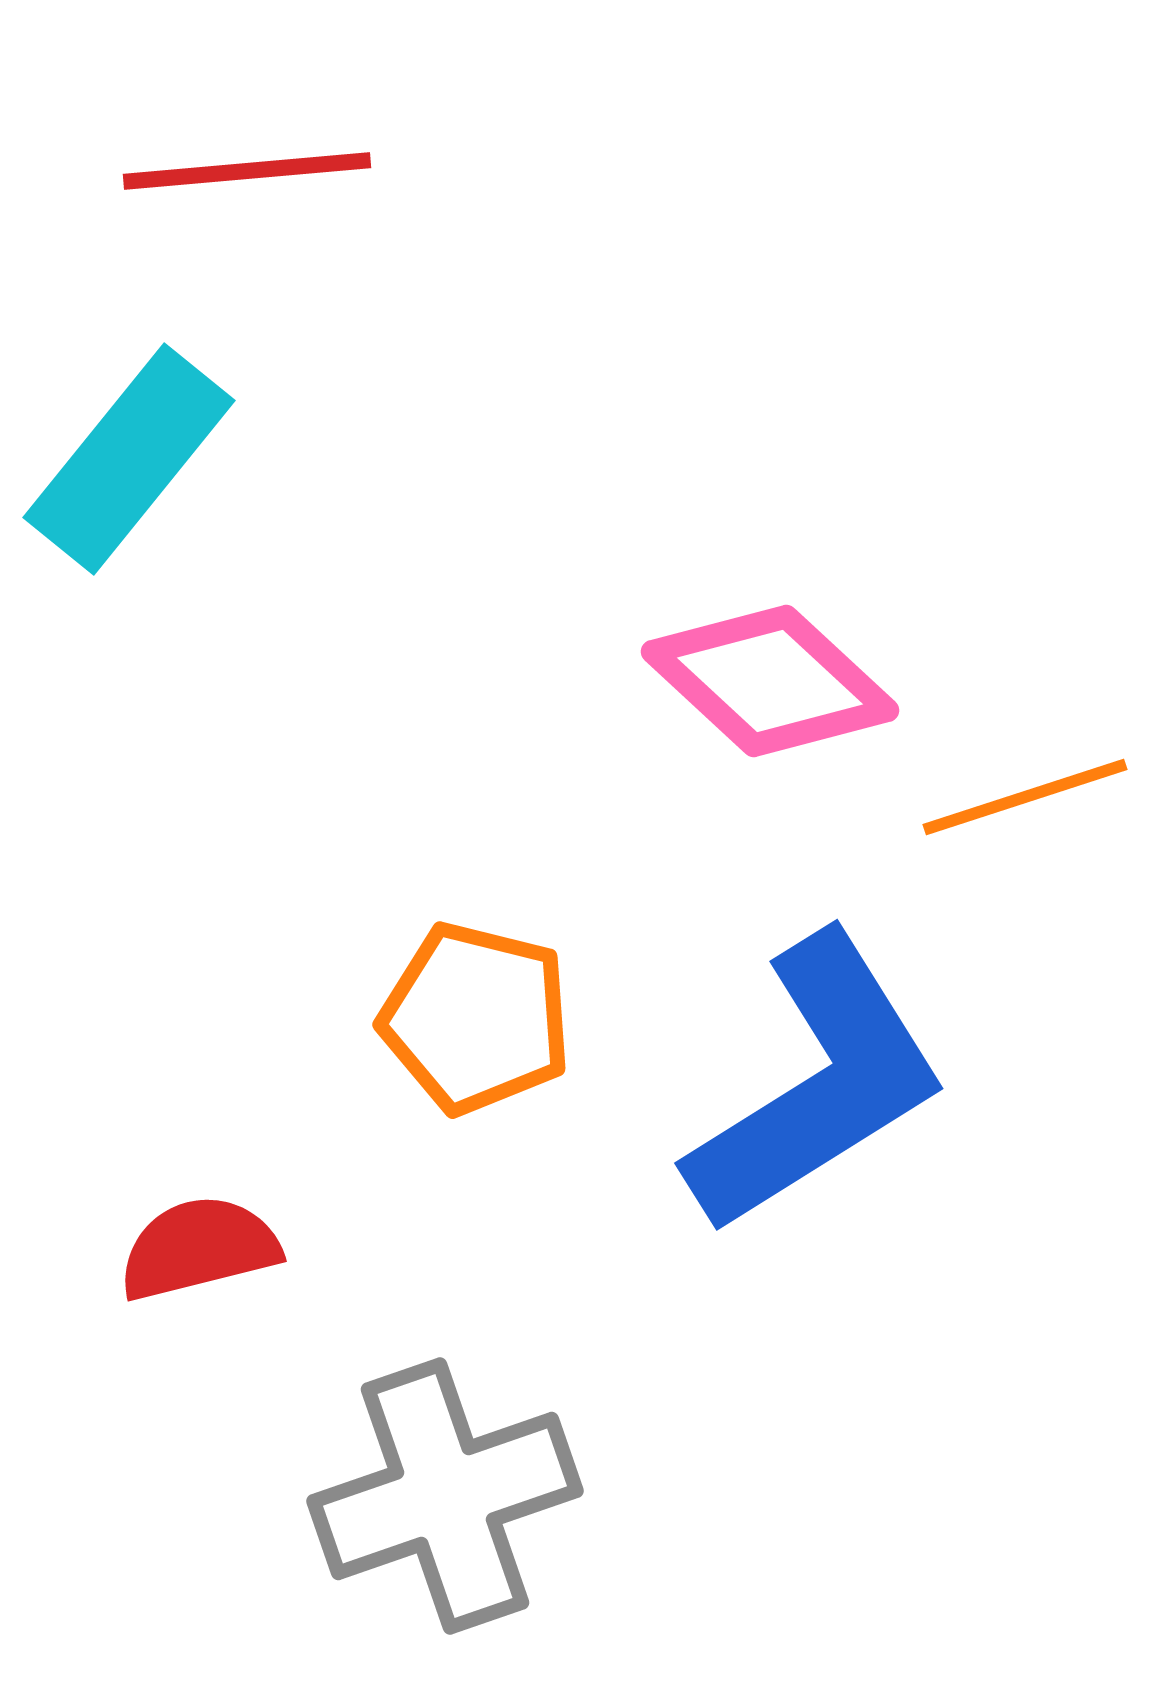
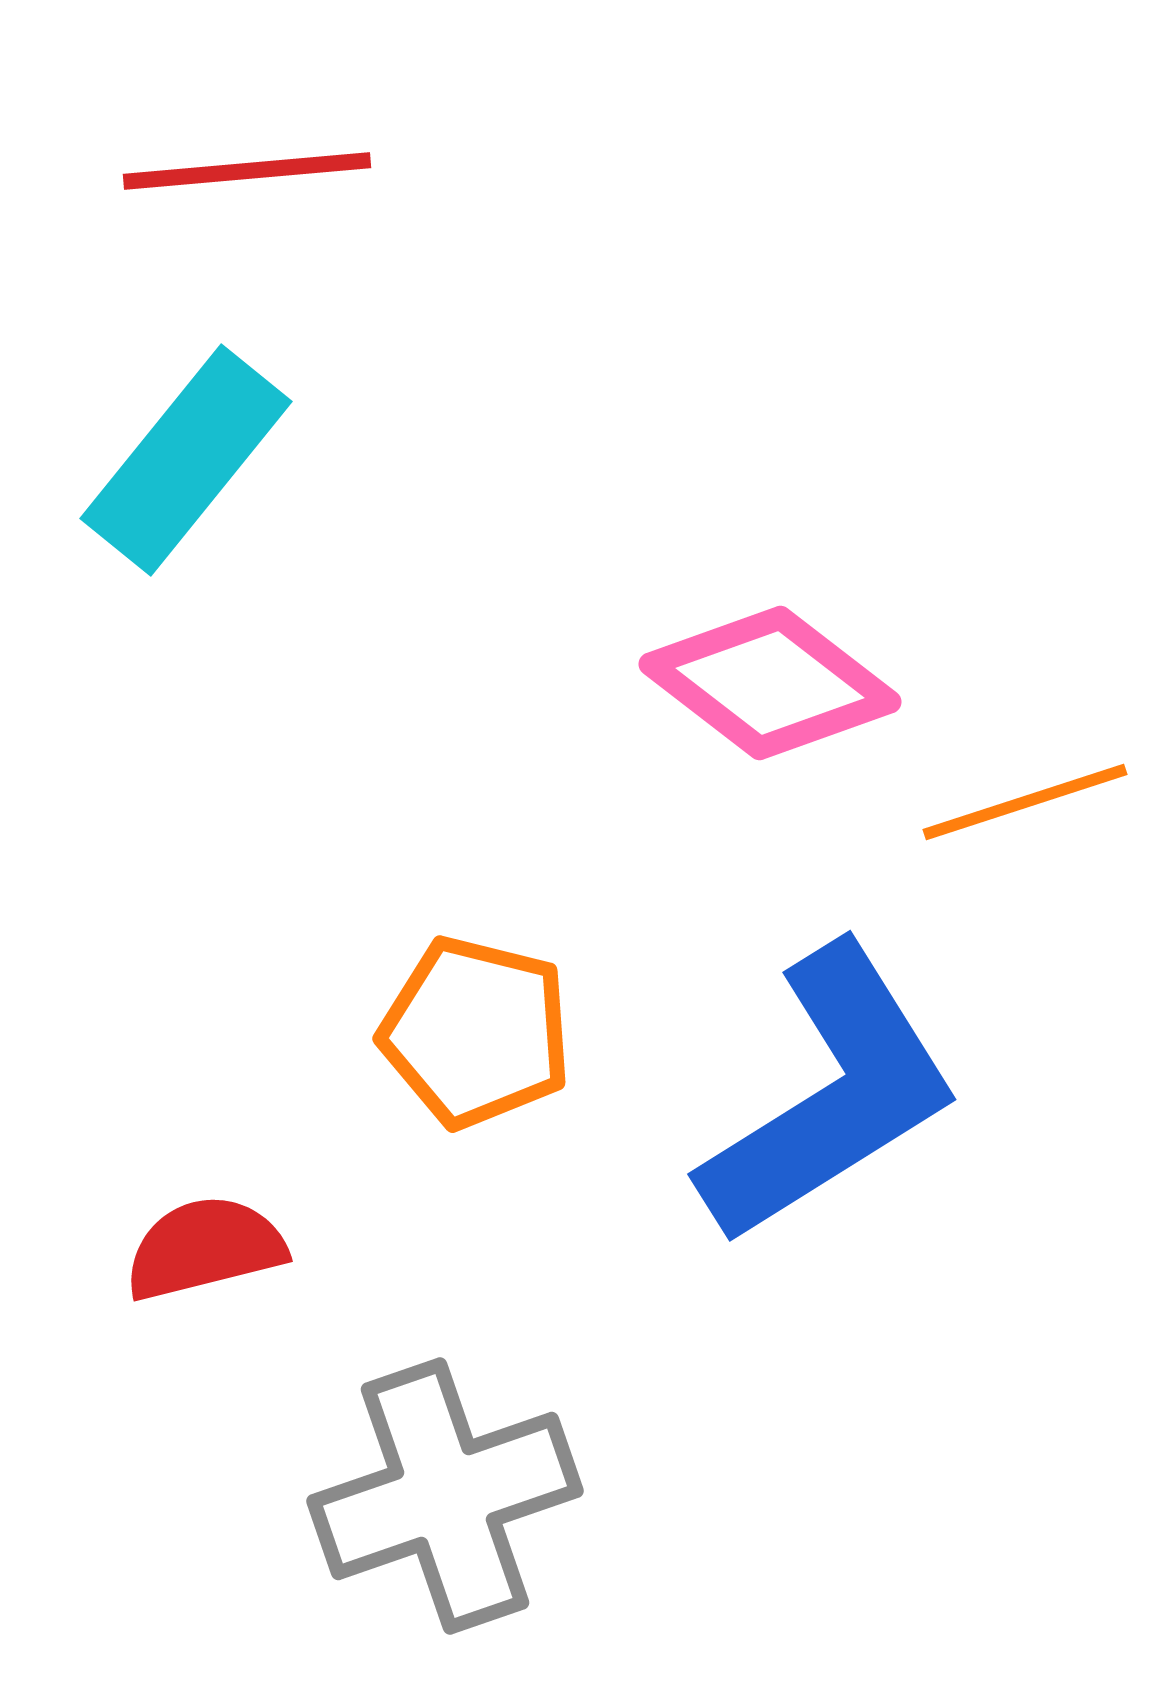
cyan rectangle: moved 57 px right, 1 px down
pink diamond: moved 2 px down; rotated 5 degrees counterclockwise
orange line: moved 5 px down
orange pentagon: moved 14 px down
blue L-shape: moved 13 px right, 11 px down
red semicircle: moved 6 px right
